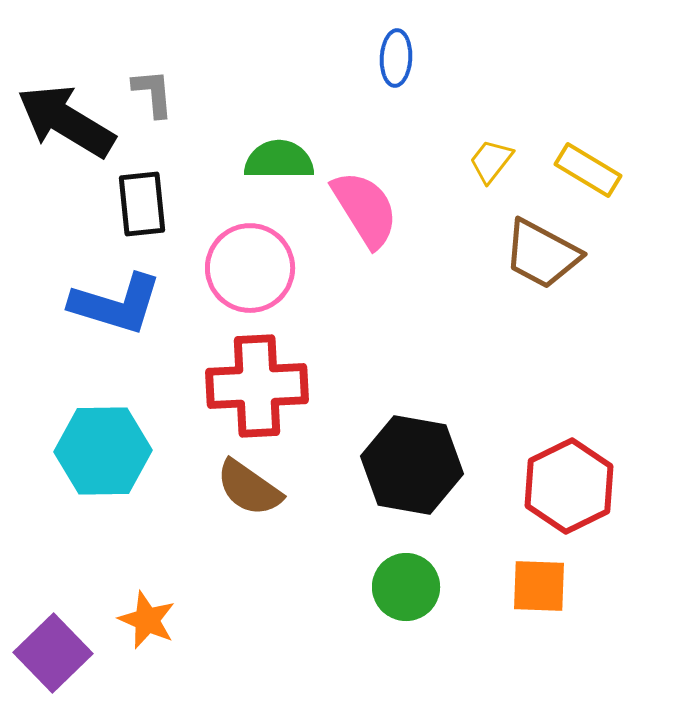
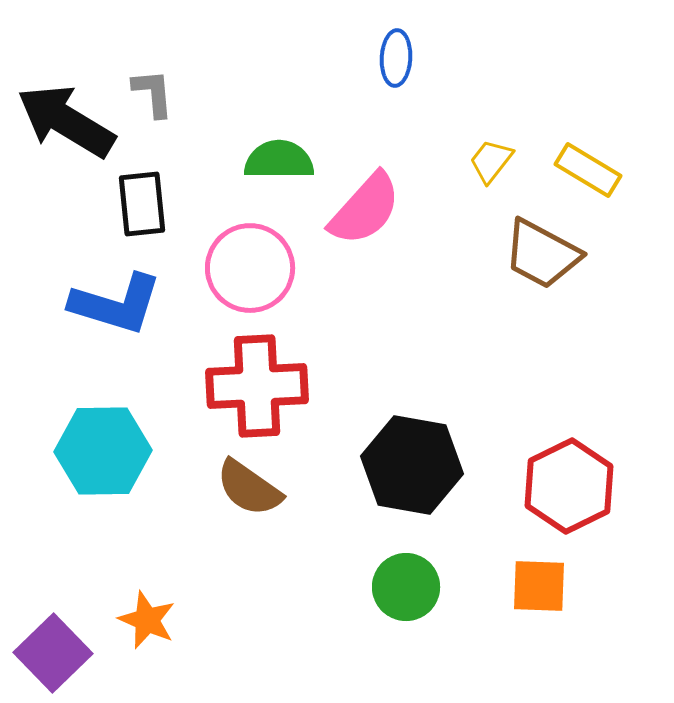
pink semicircle: rotated 74 degrees clockwise
